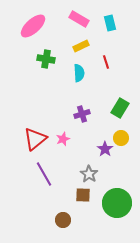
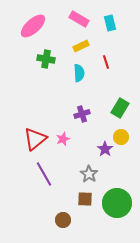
yellow circle: moved 1 px up
brown square: moved 2 px right, 4 px down
